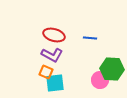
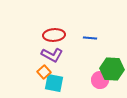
red ellipse: rotated 20 degrees counterclockwise
orange square: moved 2 px left; rotated 24 degrees clockwise
cyan square: moved 1 px left; rotated 18 degrees clockwise
